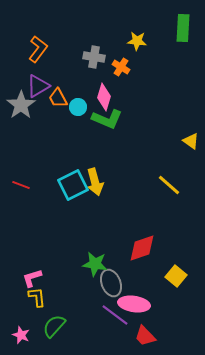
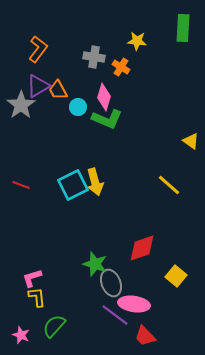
orange trapezoid: moved 8 px up
green star: rotated 10 degrees clockwise
